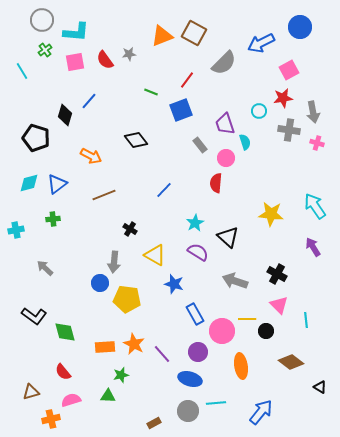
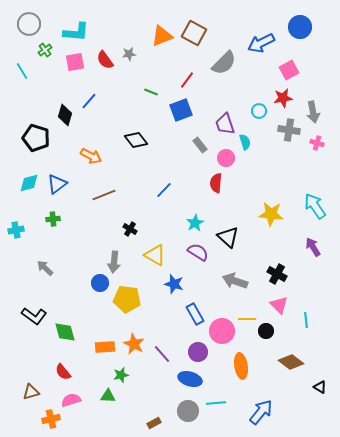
gray circle at (42, 20): moved 13 px left, 4 px down
